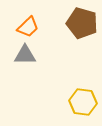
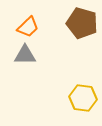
yellow hexagon: moved 4 px up
